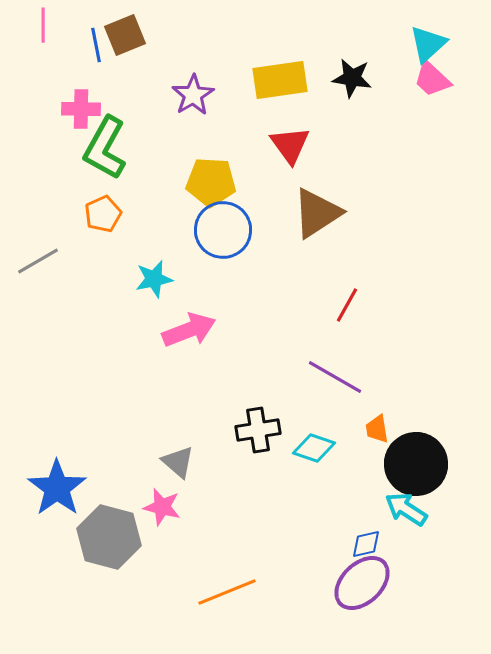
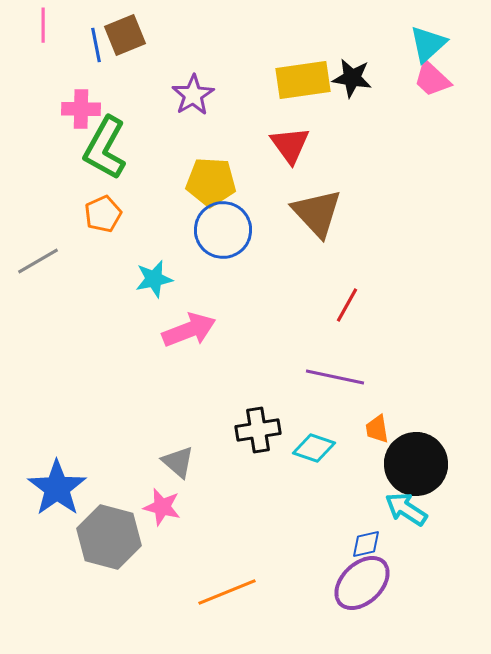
yellow rectangle: moved 23 px right
brown triangle: rotated 40 degrees counterclockwise
purple line: rotated 18 degrees counterclockwise
